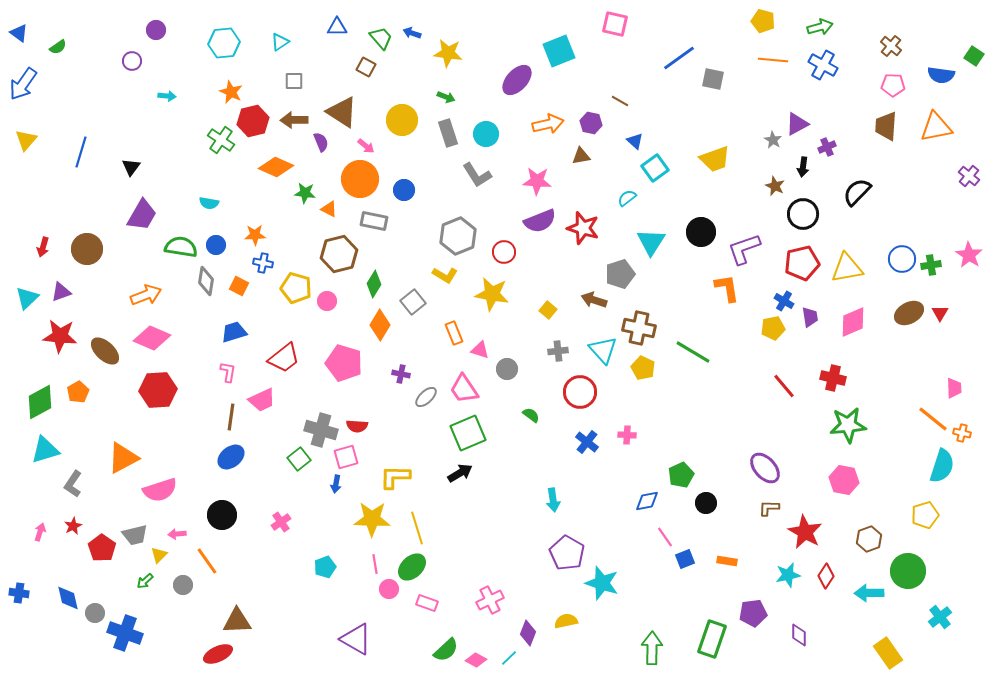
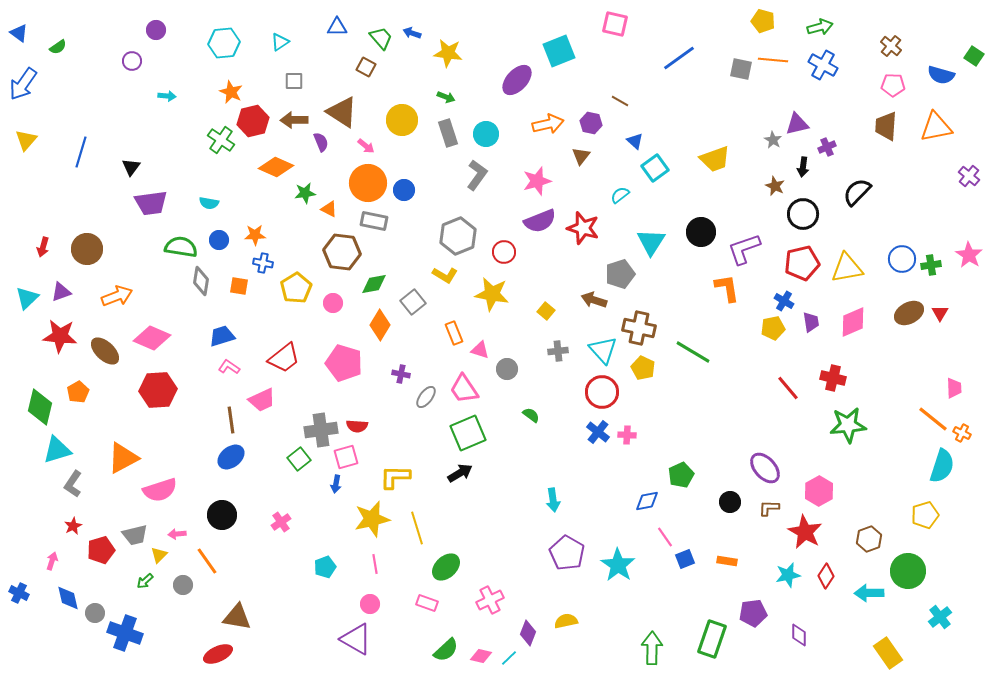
blue semicircle at (941, 75): rotated 8 degrees clockwise
gray square at (713, 79): moved 28 px right, 10 px up
purple triangle at (797, 124): rotated 15 degrees clockwise
brown triangle at (581, 156): rotated 42 degrees counterclockwise
gray L-shape at (477, 175): rotated 112 degrees counterclockwise
orange circle at (360, 179): moved 8 px right, 4 px down
pink star at (537, 181): rotated 20 degrees counterclockwise
green star at (305, 193): rotated 15 degrees counterclockwise
cyan semicircle at (627, 198): moved 7 px left, 3 px up
purple trapezoid at (142, 215): moved 9 px right, 12 px up; rotated 52 degrees clockwise
blue circle at (216, 245): moved 3 px right, 5 px up
brown hexagon at (339, 254): moved 3 px right, 2 px up; rotated 21 degrees clockwise
gray diamond at (206, 281): moved 5 px left
green diamond at (374, 284): rotated 48 degrees clockwise
orange square at (239, 286): rotated 18 degrees counterclockwise
yellow pentagon at (296, 288): rotated 24 degrees clockwise
orange arrow at (146, 295): moved 29 px left, 1 px down
pink circle at (327, 301): moved 6 px right, 2 px down
yellow square at (548, 310): moved 2 px left, 1 px down
purple trapezoid at (810, 317): moved 1 px right, 5 px down
blue trapezoid at (234, 332): moved 12 px left, 4 px down
pink L-shape at (228, 372): moved 1 px right, 5 px up; rotated 65 degrees counterclockwise
red line at (784, 386): moved 4 px right, 2 px down
red circle at (580, 392): moved 22 px right
gray ellipse at (426, 397): rotated 10 degrees counterclockwise
green diamond at (40, 402): moved 5 px down; rotated 48 degrees counterclockwise
brown line at (231, 417): moved 3 px down; rotated 16 degrees counterclockwise
gray cross at (321, 430): rotated 24 degrees counterclockwise
orange cross at (962, 433): rotated 12 degrees clockwise
blue cross at (587, 442): moved 11 px right, 10 px up
cyan triangle at (45, 450): moved 12 px right
pink hexagon at (844, 480): moved 25 px left, 11 px down; rotated 20 degrees clockwise
black circle at (706, 503): moved 24 px right, 1 px up
yellow star at (372, 519): rotated 15 degrees counterclockwise
pink arrow at (40, 532): moved 12 px right, 29 px down
red pentagon at (102, 548): moved 1 px left, 2 px down; rotated 20 degrees clockwise
green ellipse at (412, 567): moved 34 px right
cyan star at (602, 583): moved 16 px right, 18 px up; rotated 16 degrees clockwise
pink circle at (389, 589): moved 19 px left, 15 px down
blue cross at (19, 593): rotated 18 degrees clockwise
brown triangle at (237, 621): moved 4 px up; rotated 12 degrees clockwise
pink diamond at (476, 660): moved 5 px right, 4 px up; rotated 15 degrees counterclockwise
